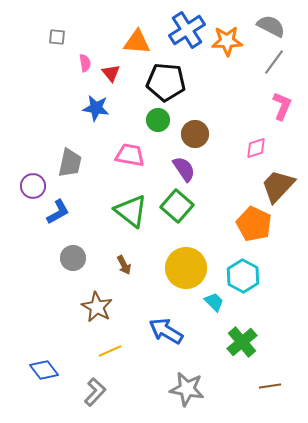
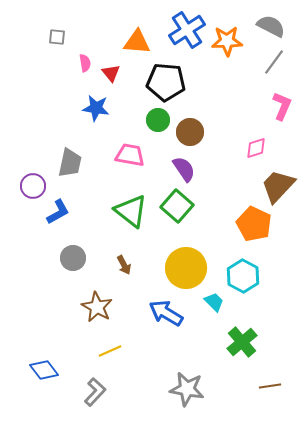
brown circle: moved 5 px left, 2 px up
blue arrow: moved 18 px up
